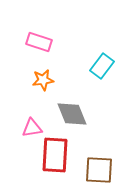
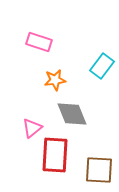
orange star: moved 12 px right
pink triangle: rotated 30 degrees counterclockwise
